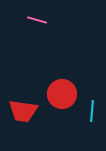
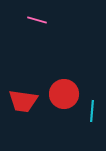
red circle: moved 2 px right
red trapezoid: moved 10 px up
